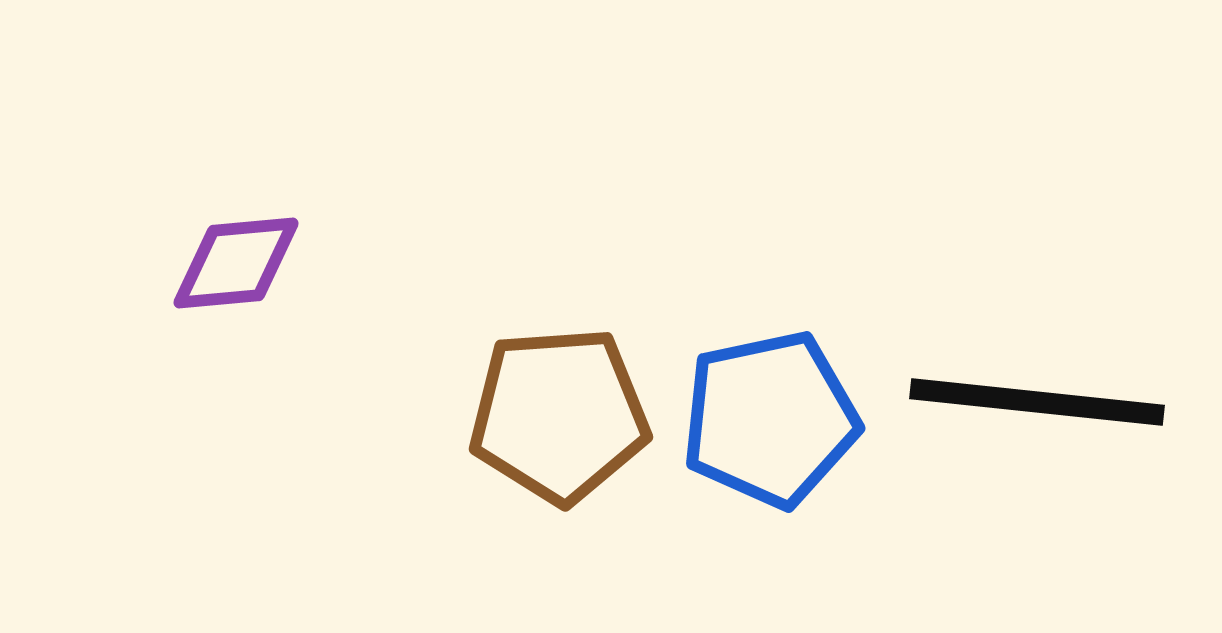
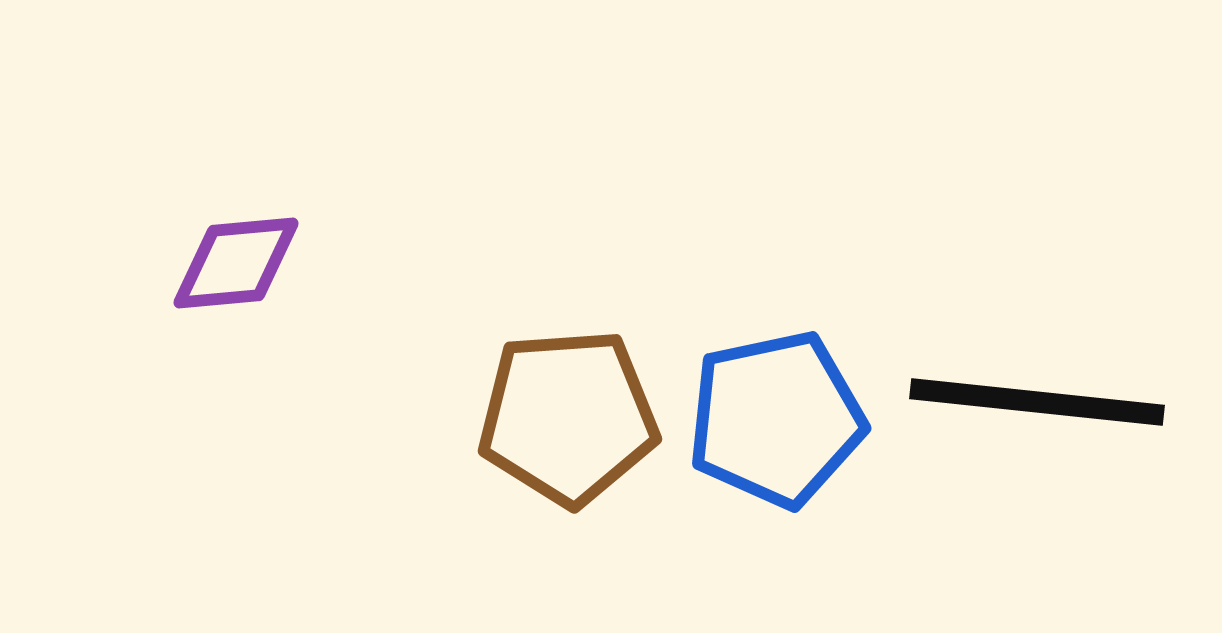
brown pentagon: moved 9 px right, 2 px down
blue pentagon: moved 6 px right
